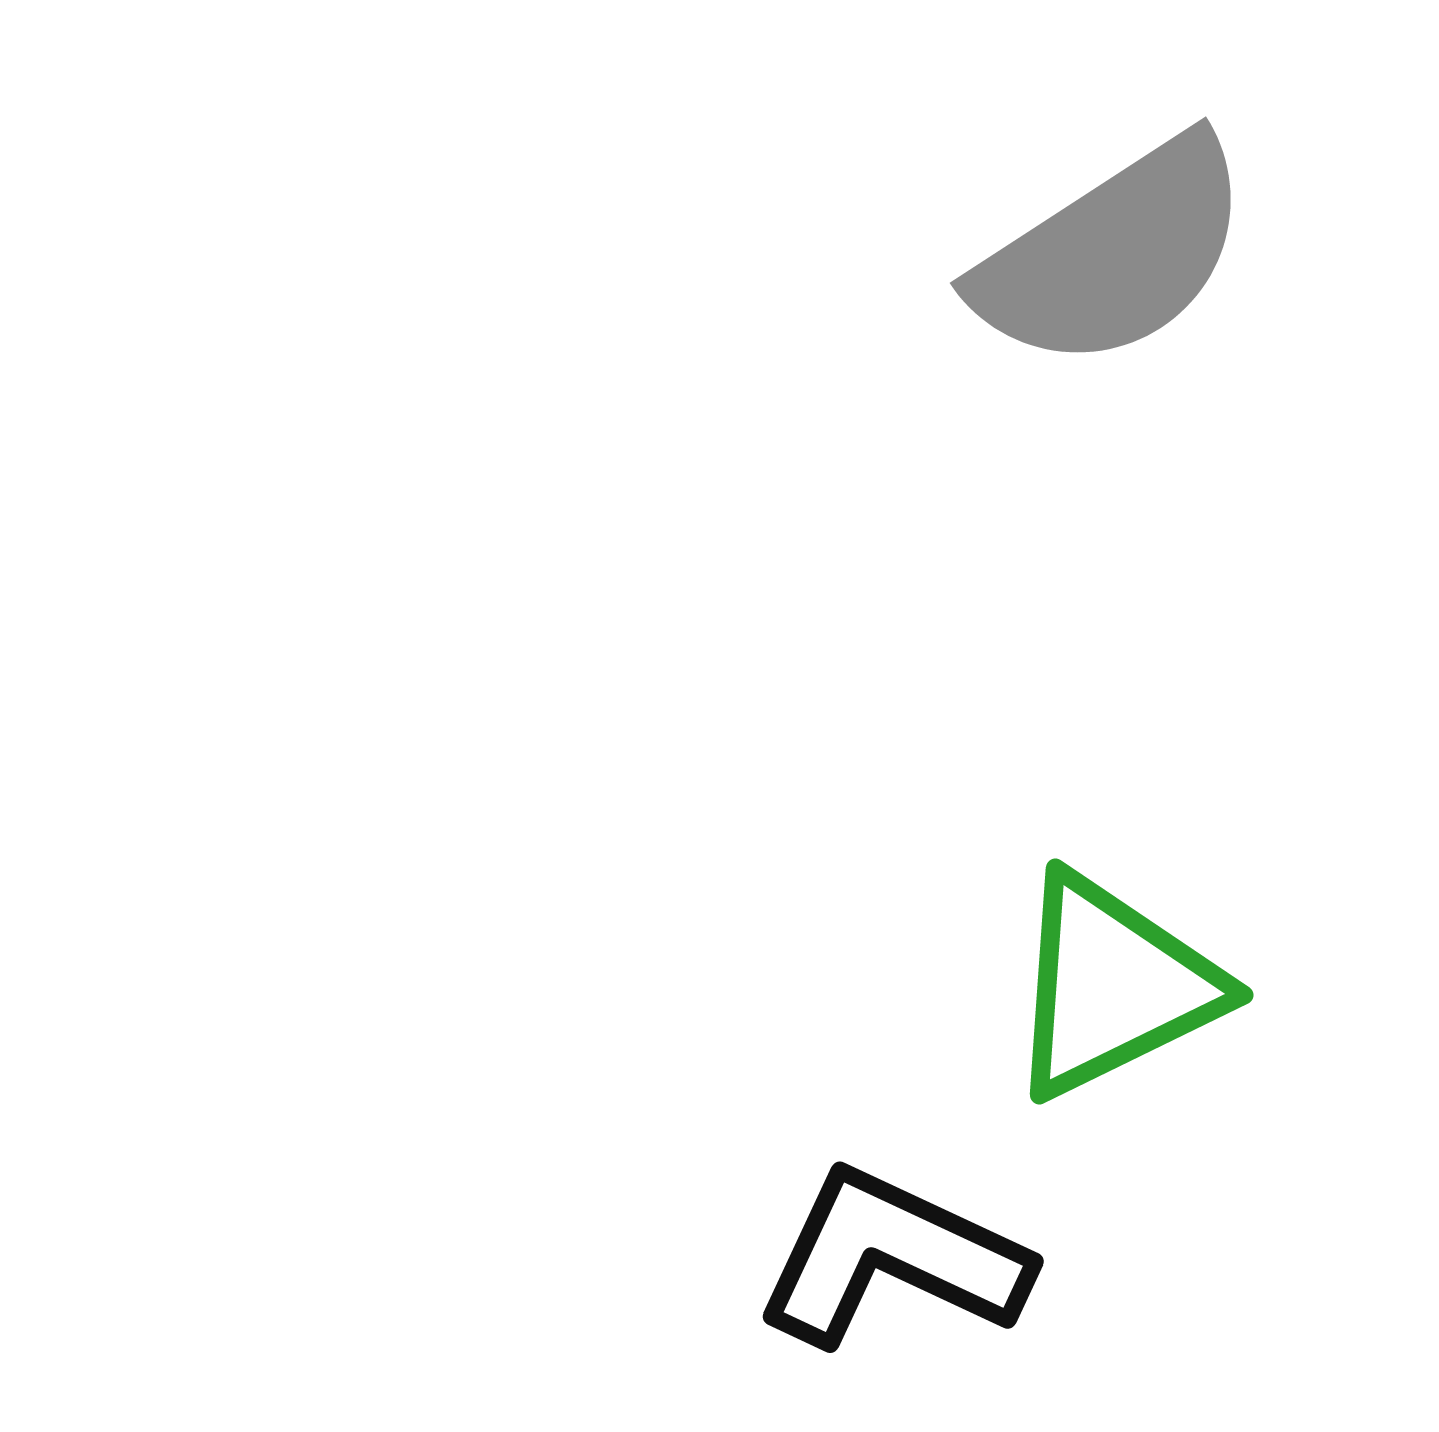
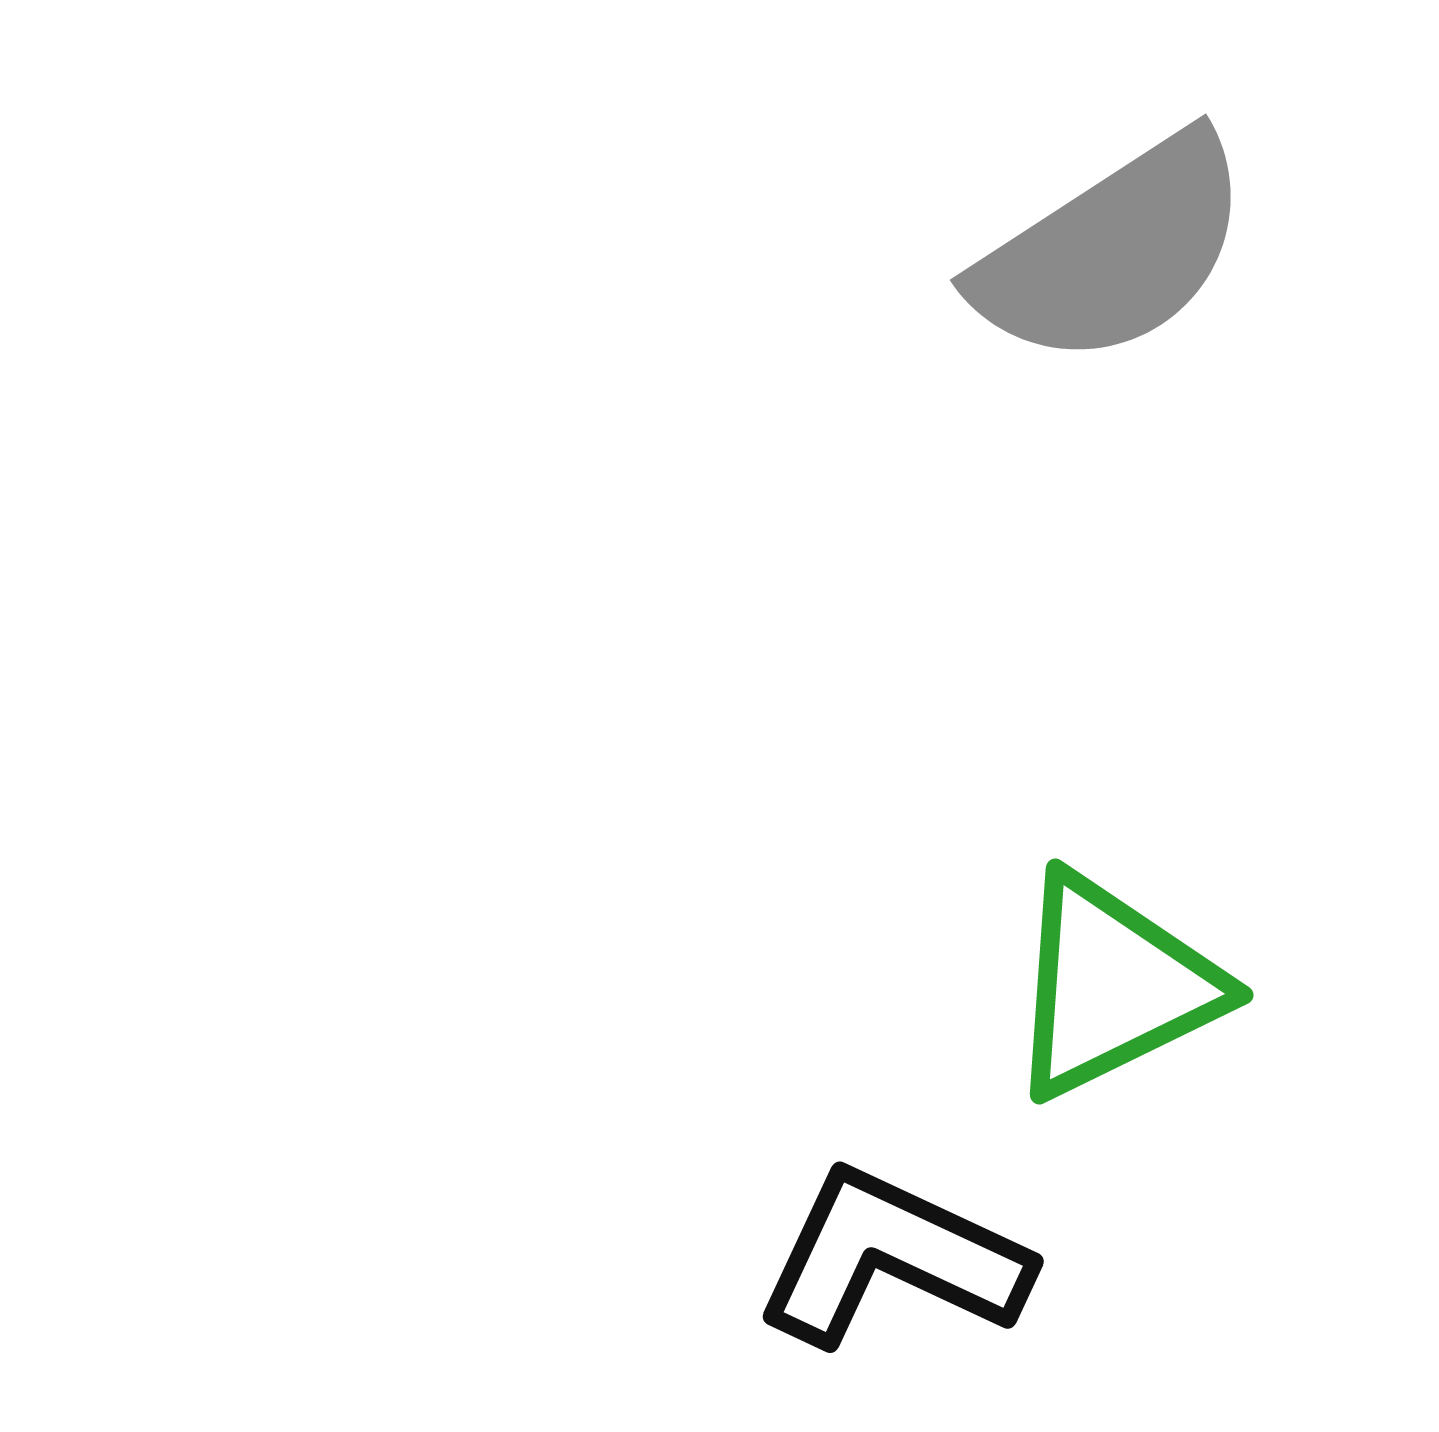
gray semicircle: moved 3 px up
